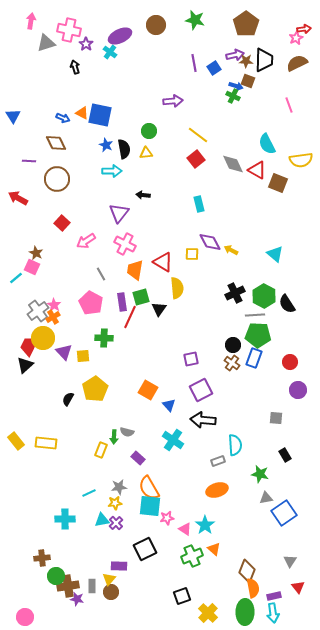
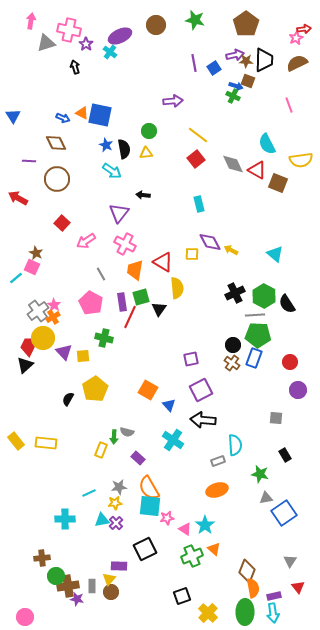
cyan arrow at (112, 171): rotated 36 degrees clockwise
green cross at (104, 338): rotated 12 degrees clockwise
